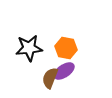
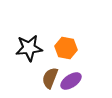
purple ellipse: moved 7 px right, 10 px down
